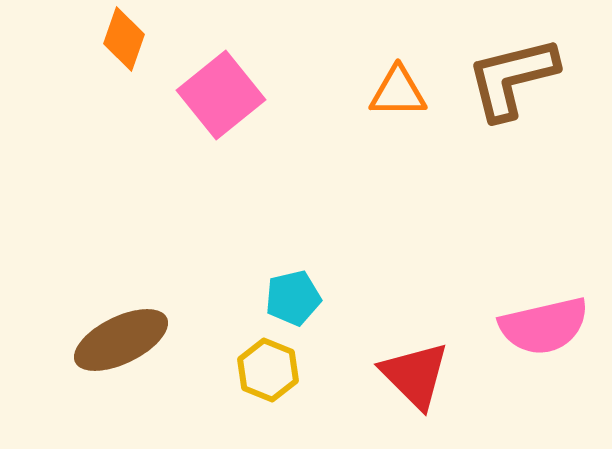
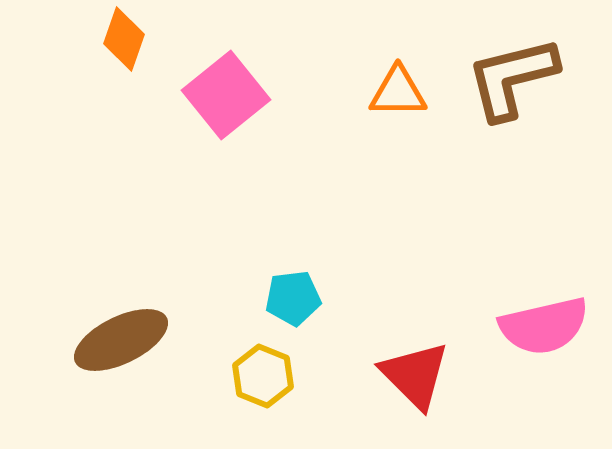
pink square: moved 5 px right
cyan pentagon: rotated 6 degrees clockwise
yellow hexagon: moved 5 px left, 6 px down
